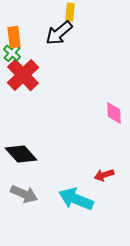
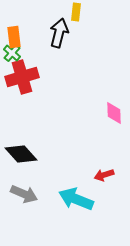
yellow rectangle: moved 6 px right
black arrow: rotated 144 degrees clockwise
red cross: moved 1 px left, 2 px down; rotated 28 degrees clockwise
